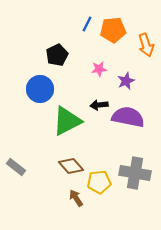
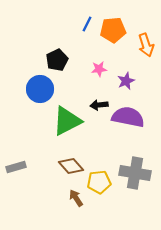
black pentagon: moved 5 px down
gray rectangle: rotated 54 degrees counterclockwise
